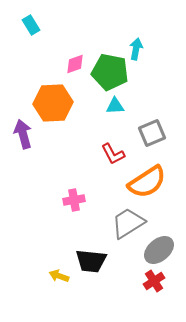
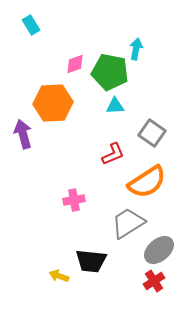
gray square: rotated 32 degrees counterclockwise
red L-shape: rotated 85 degrees counterclockwise
